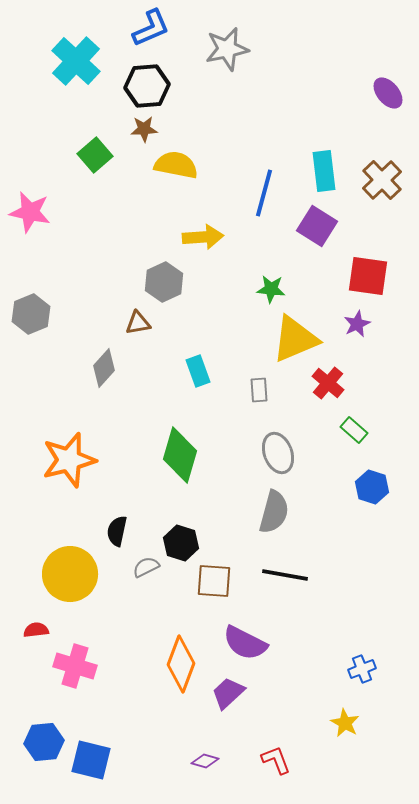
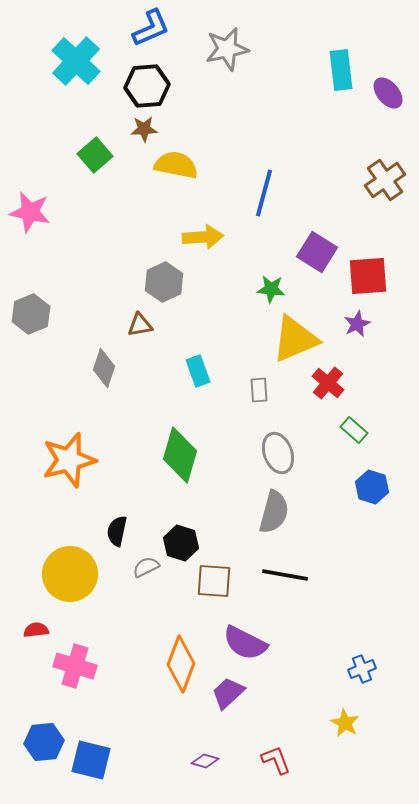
cyan rectangle at (324, 171): moved 17 px right, 101 px up
brown cross at (382, 180): moved 3 px right; rotated 9 degrees clockwise
purple square at (317, 226): moved 26 px down
red square at (368, 276): rotated 12 degrees counterclockwise
brown triangle at (138, 323): moved 2 px right, 2 px down
gray diamond at (104, 368): rotated 24 degrees counterclockwise
